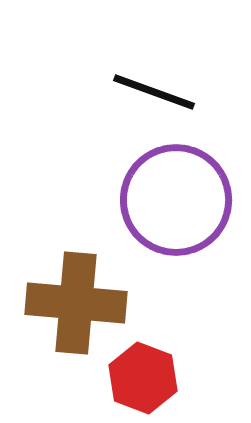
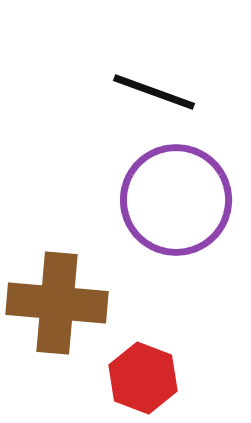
brown cross: moved 19 px left
